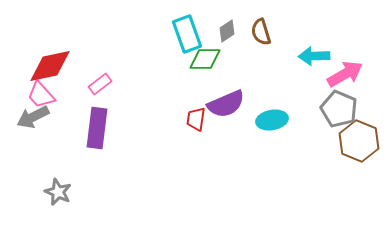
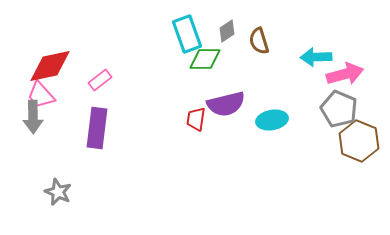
brown semicircle: moved 2 px left, 9 px down
cyan arrow: moved 2 px right, 1 px down
pink arrow: rotated 15 degrees clockwise
pink rectangle: moved 4 px up
purple semicircle: rotated 9 degrees clockwise
gray arrow: rotated 64 degrees counterclockwise
